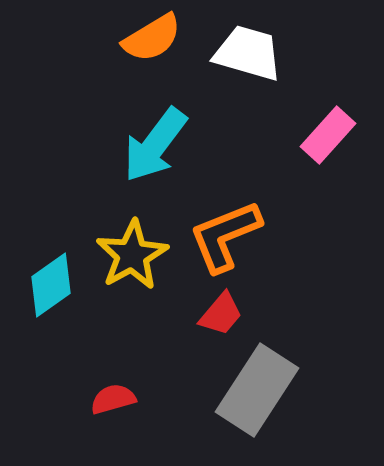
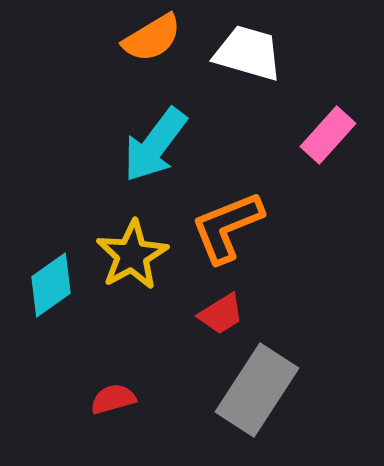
orange L-shape: moved 2 px right, 9 px up
red trapezoid: rotated 18 degrees clockwise
